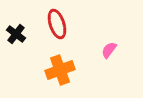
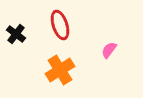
red ellipse: moved 3 px right, 1 px down
orange cross: rotated 12 degrees counterclockwise
